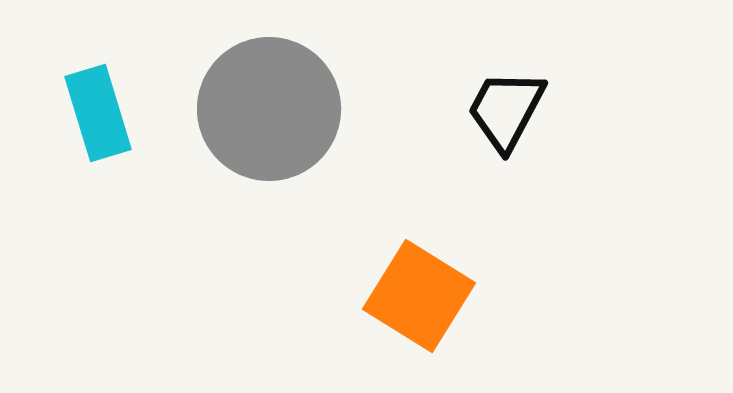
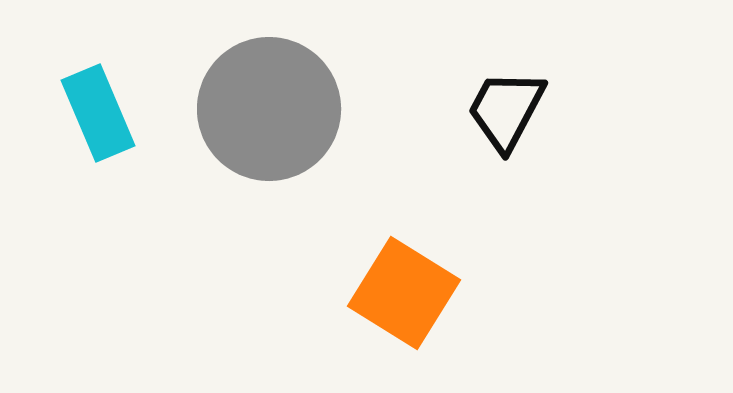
cyan rectangle: rotated 6 degrees counterclockwise
orange square: moved 15 px left, 3 px up
